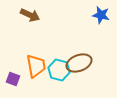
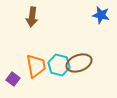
brown arrow: moved 2 px right, 2 px down; rotated 72 degrees clockwise
cyan hexagon: moved 5 px up
purple square: rotated 16 degrees clockwise
